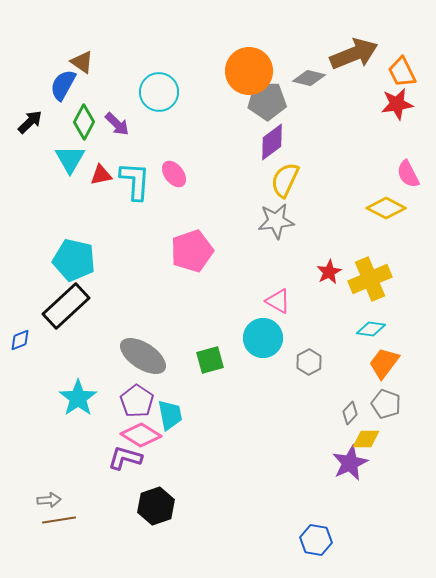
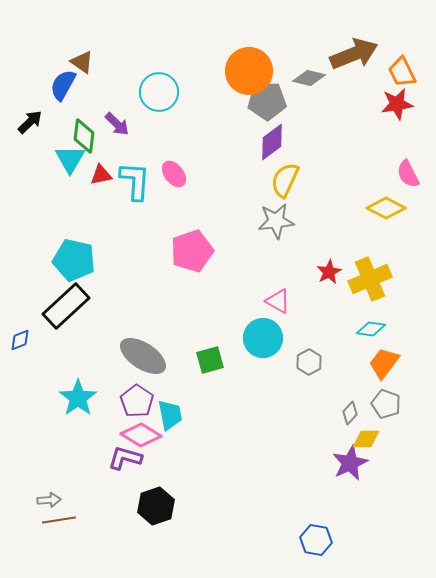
green diamond at (84, 122): moved 14 px down; rotated 20 degrees counterclockwise
